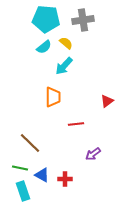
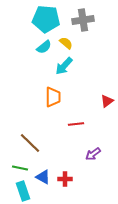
blue triangle: moved 1 px right, 2 px down
